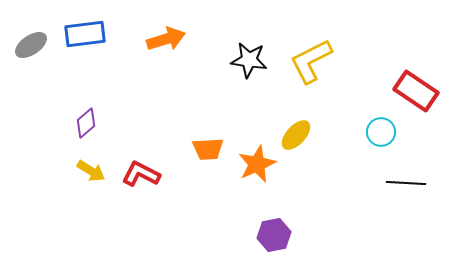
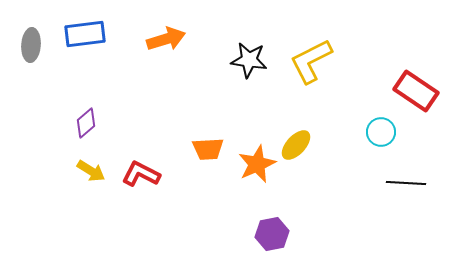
gray ellipse: rotated 52 degrees counterclockwise
yellow ellipse: moved 10 px down
purple hexagon: moved 2 px left, 1 px up
